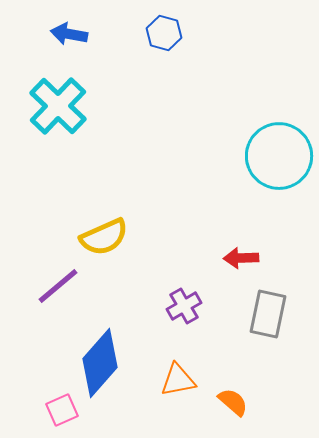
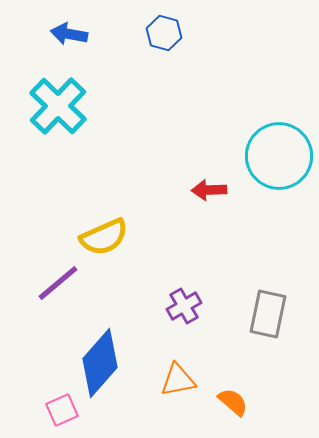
red arrow: moved 32 px left, 68 px up
purple line: moved 3 px up
